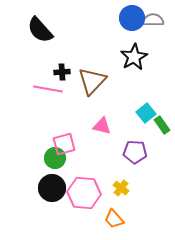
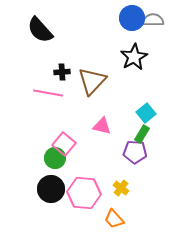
pink line: moved 4 px down
green rectangle: moved 20 px left, 9 px down; rotated 66 degrees clockwise
pink square: rotated 35 degrees counterclockwise
black circle: moved 1 px left, 1 px down
